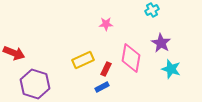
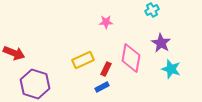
pink star: moved 2 px up
